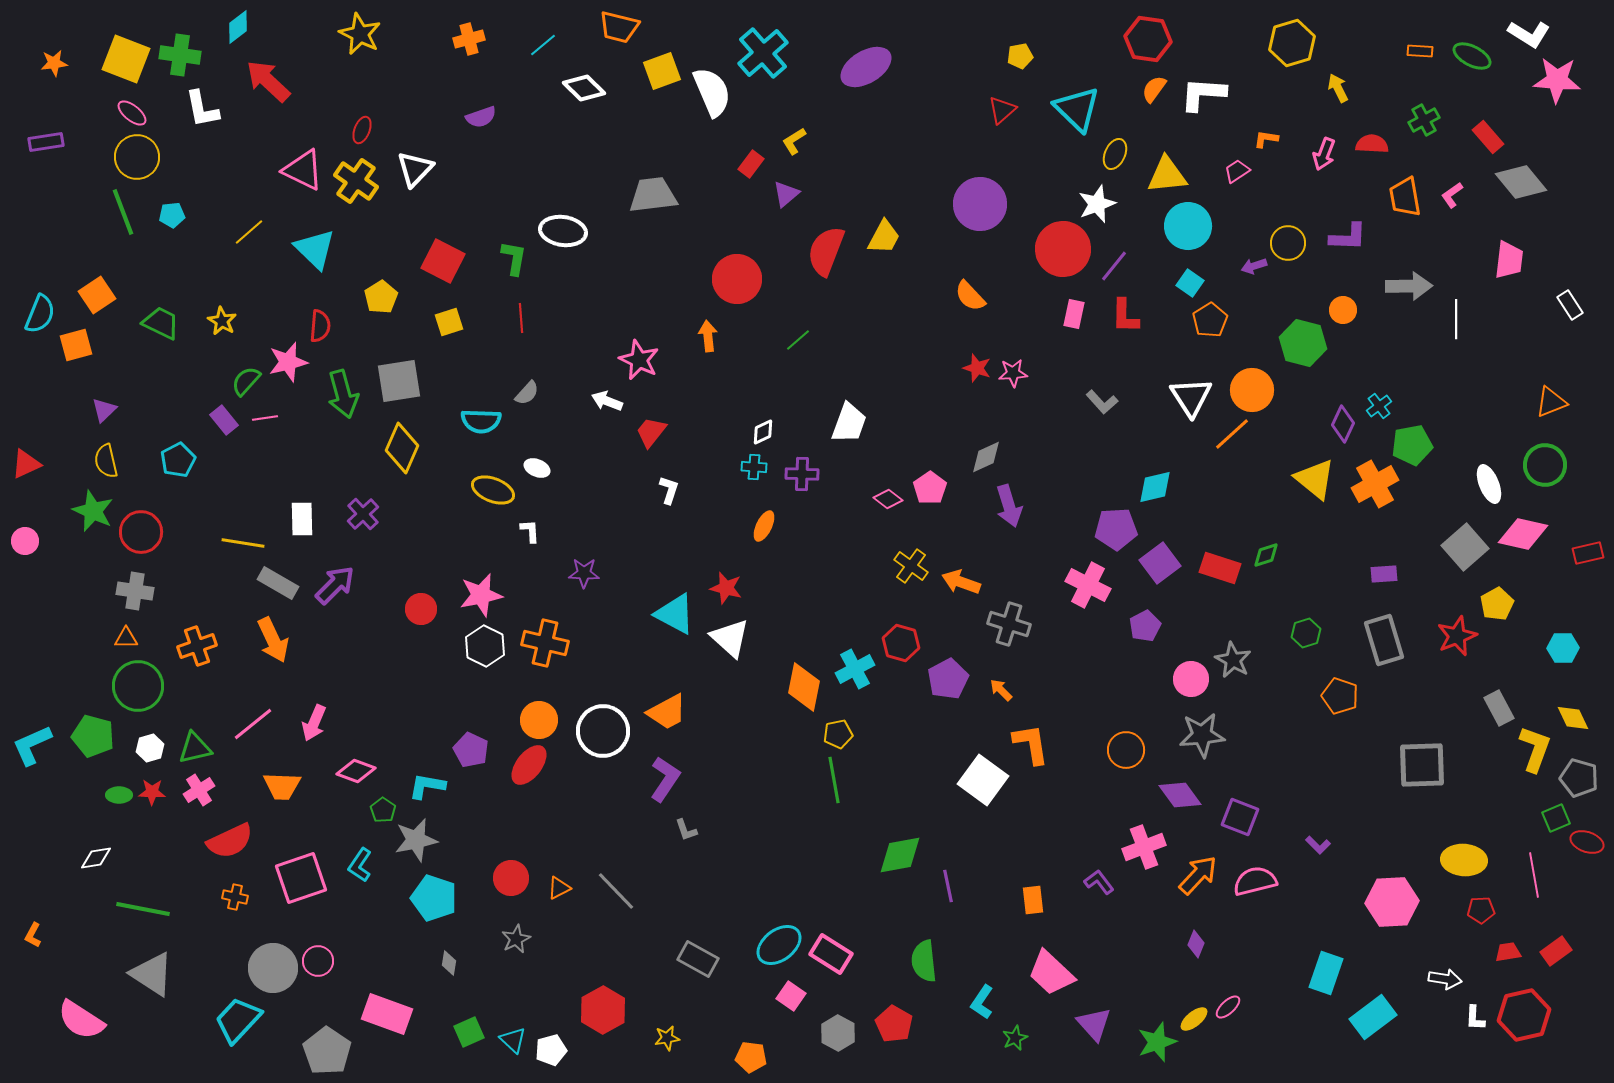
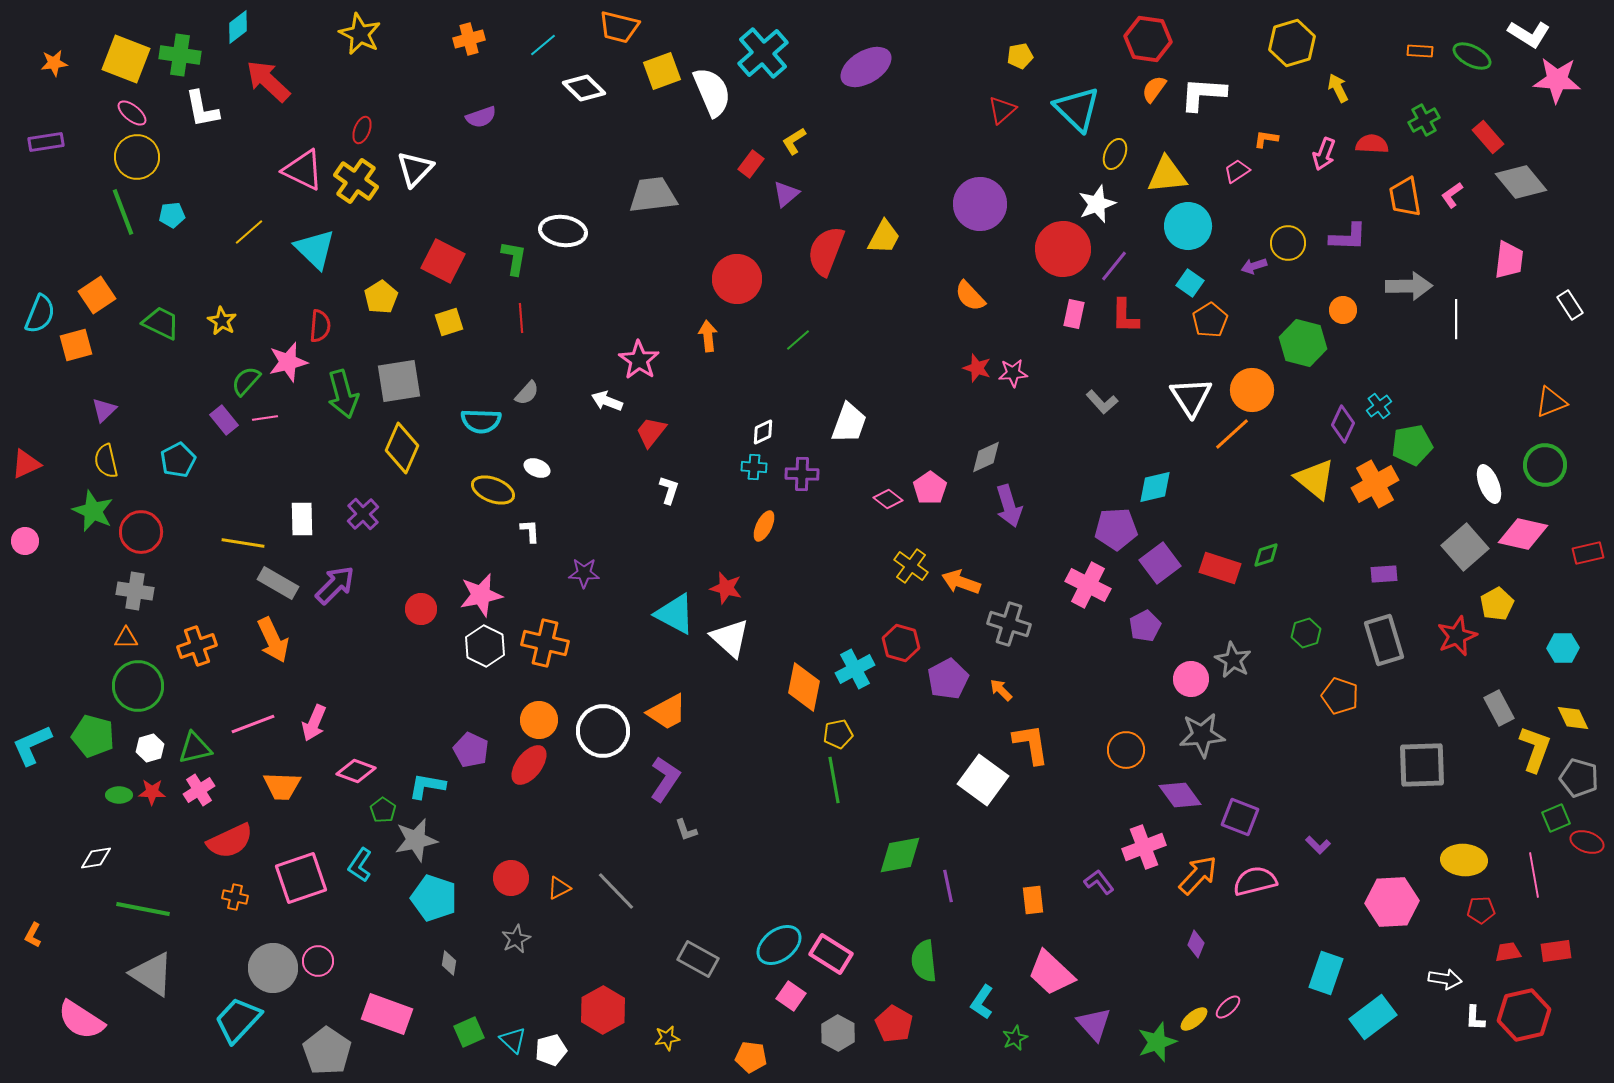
pink star at (639, 360): rotated 9 degrees clockwise
pink line at (253, 724): rotated 18 degrees clockwise
red rectangle at (1556, 951): rotated 28 degrees clockwise
